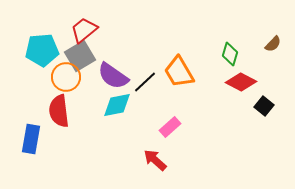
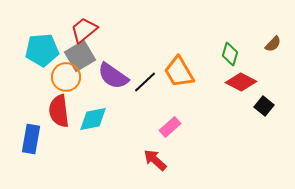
cyan diamond: moved 24 px left, 14 px down
